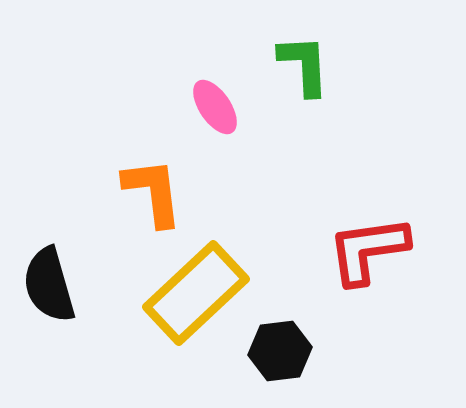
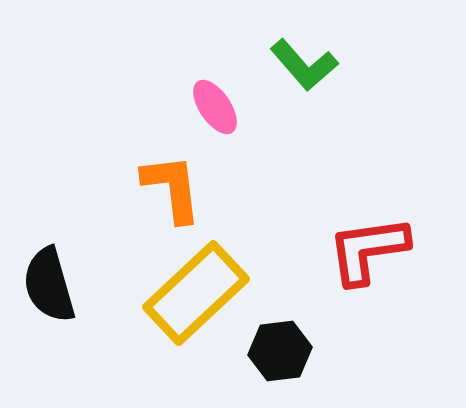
green L-shape: rotated 142 degrees clockwise
orange L-shape: moved 19 px right, 4 px up
